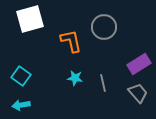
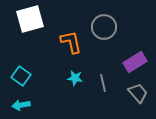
orange L-shape: moved 1 px down
purple rectangle: moved 4 px left, 2 px up
